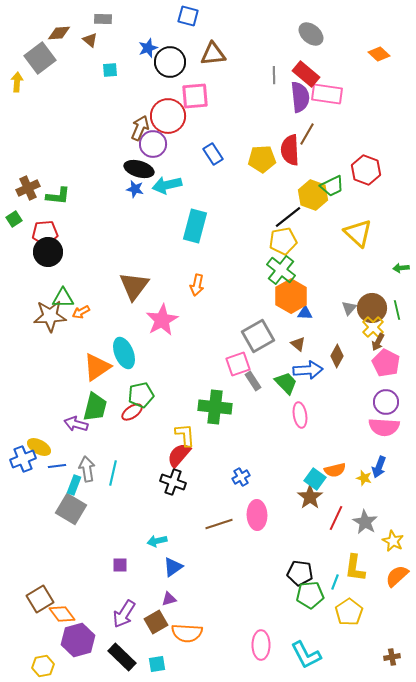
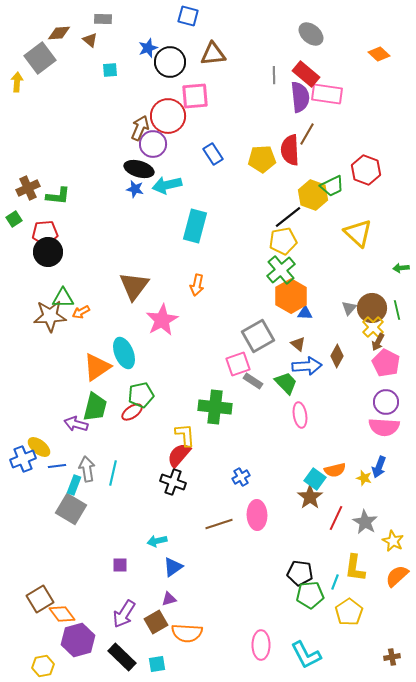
green cross at (281, 270): rotated 12 degrees clockwise
blue arrow at (308, 370): moved 1 px left, 4 px up
gray rectangle at (253, 381): rotated 24 degrees counterclockwise
yellow ellipse at (39, 447): rotated 10 degrees clockwise
